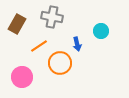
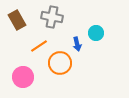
brown rectangle: moved 4 px up; rotated 60 degrees counterclockwise
cyan circle: moved 5 px left, 2 px down
pink circle: moved 1 px right
